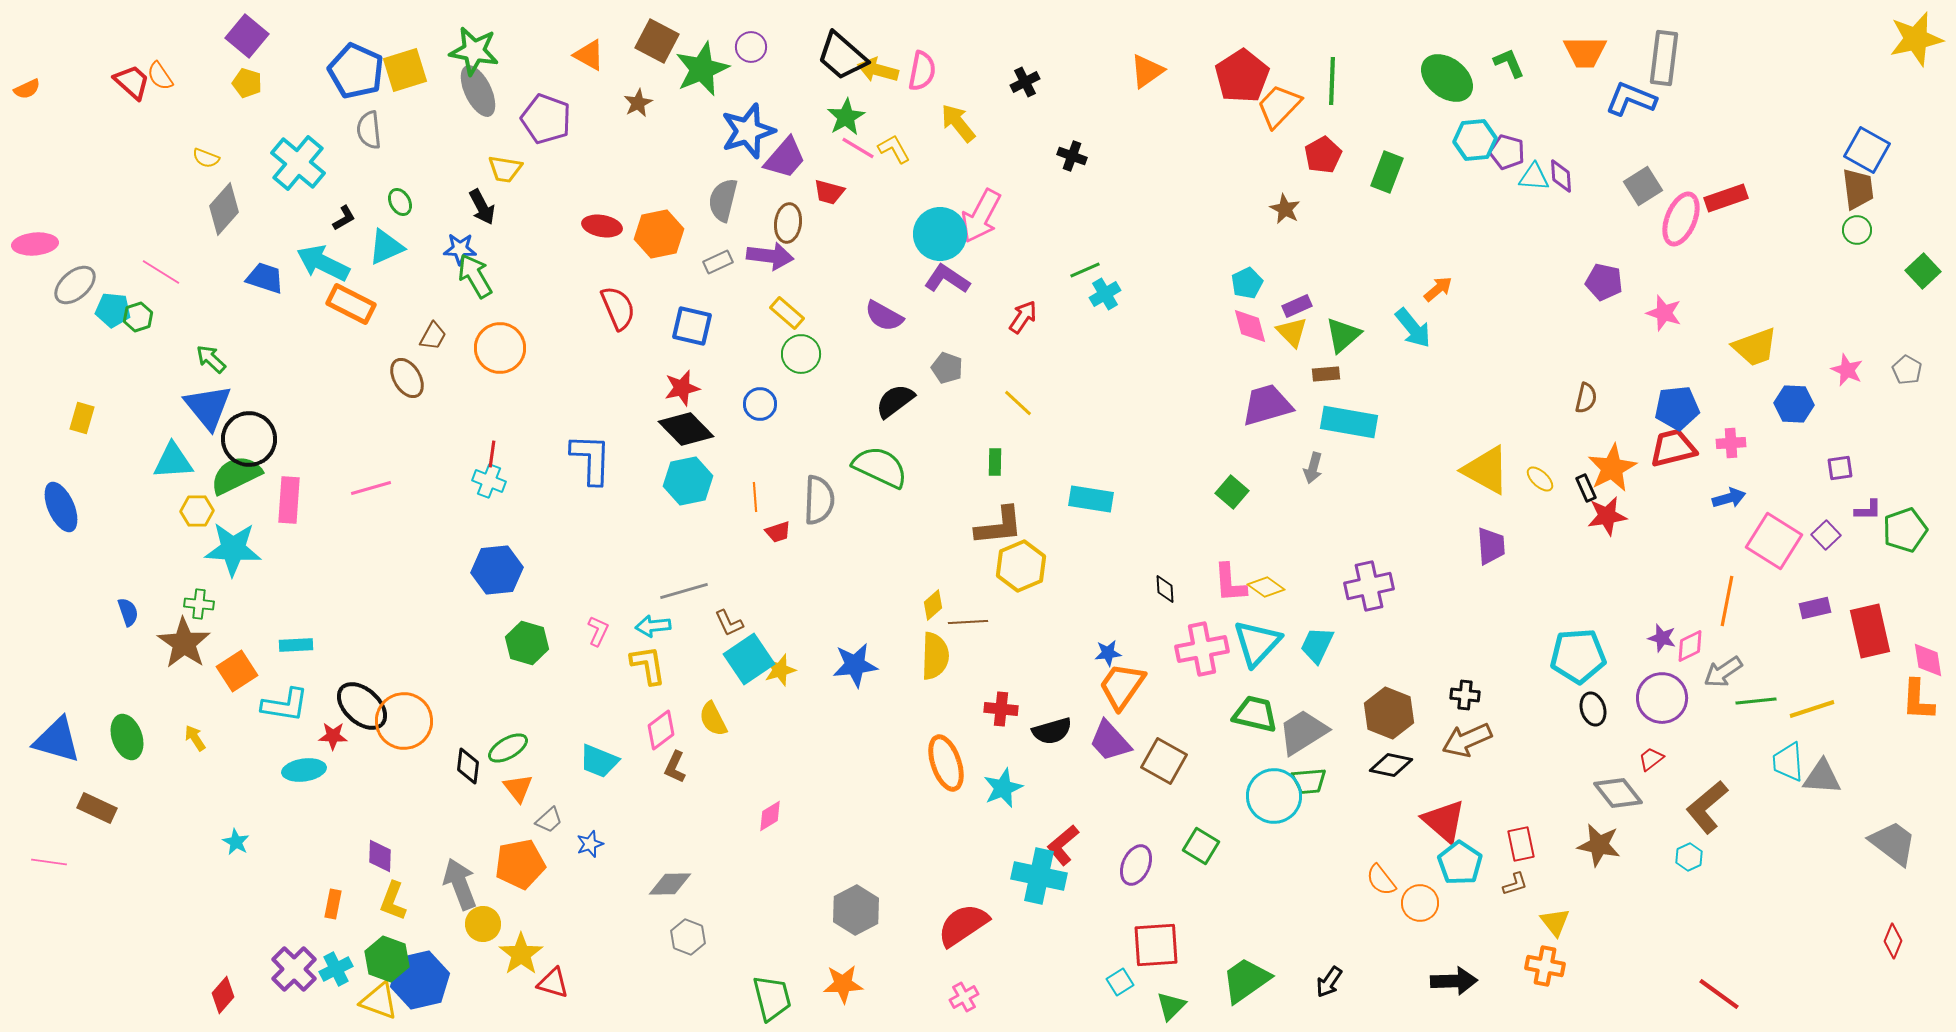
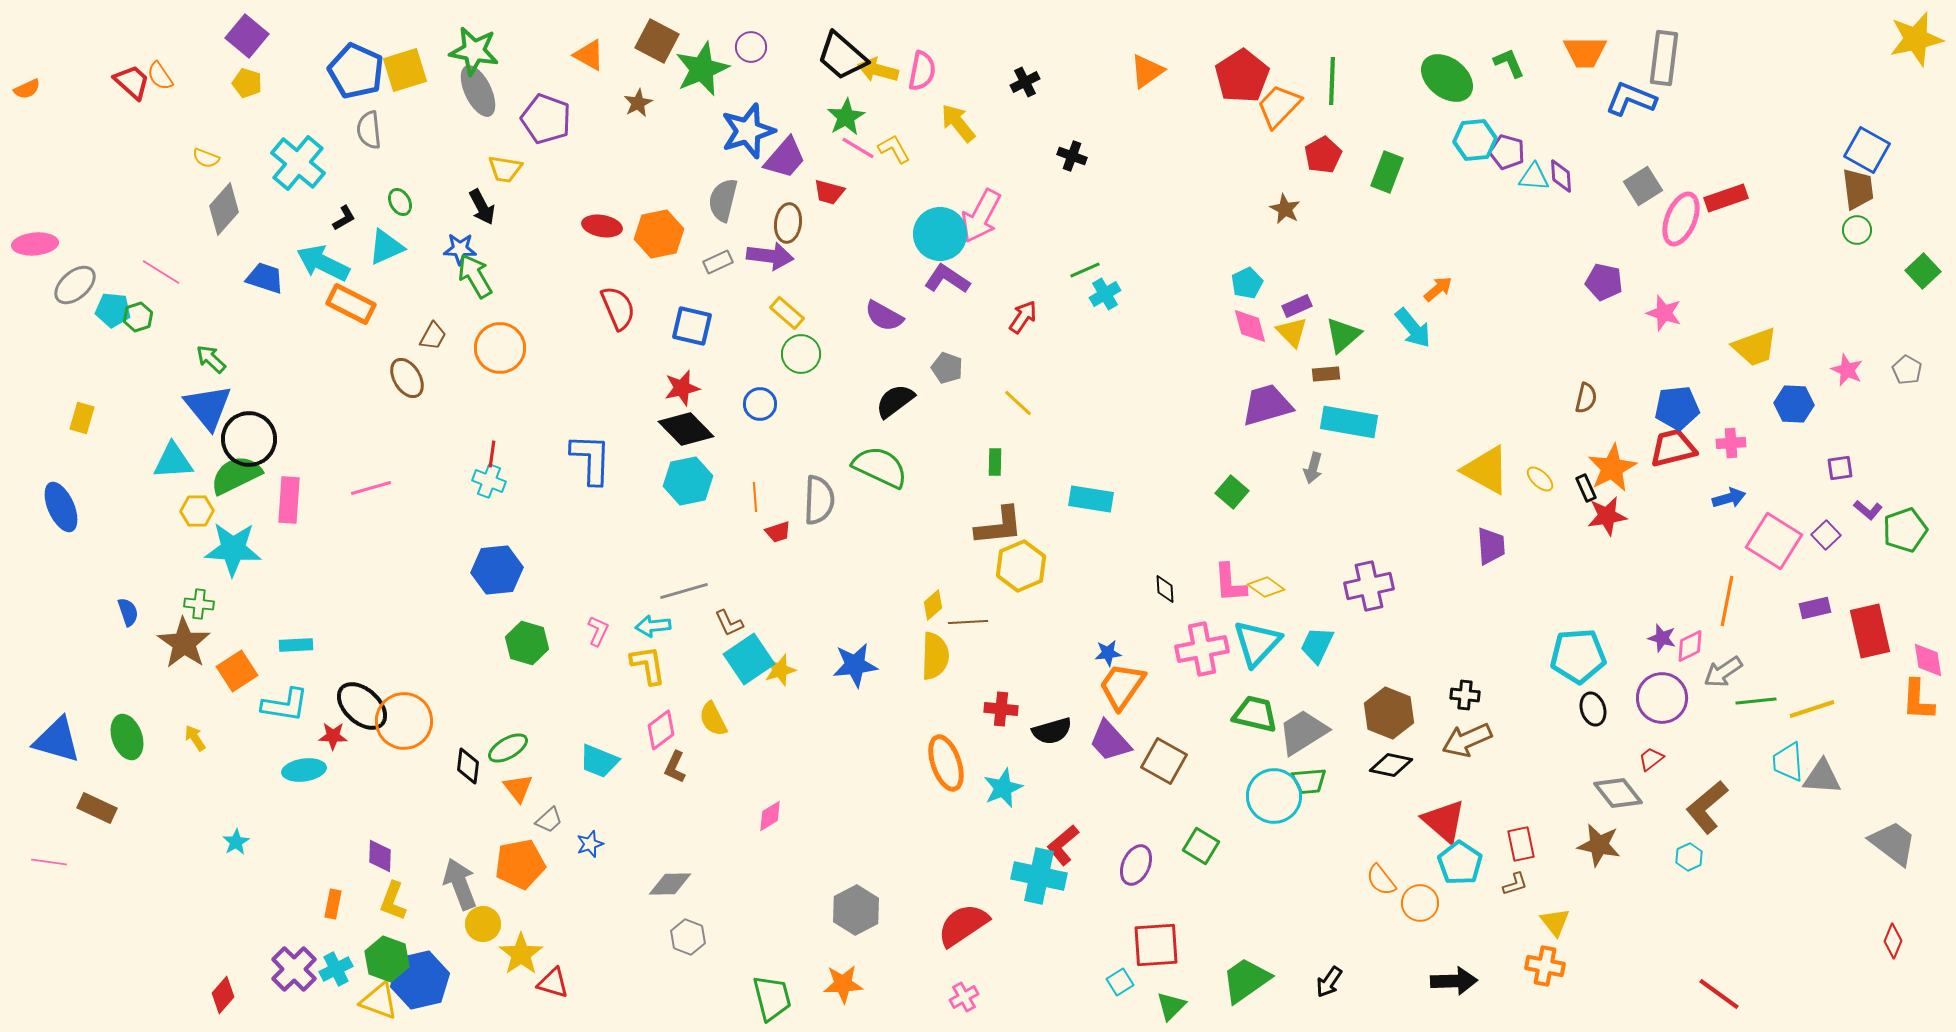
purple L-shape at (1868, 510): rotated 40 degrees clockwise
cyan star at (236, 842): rotated 12 degrees clockwise
